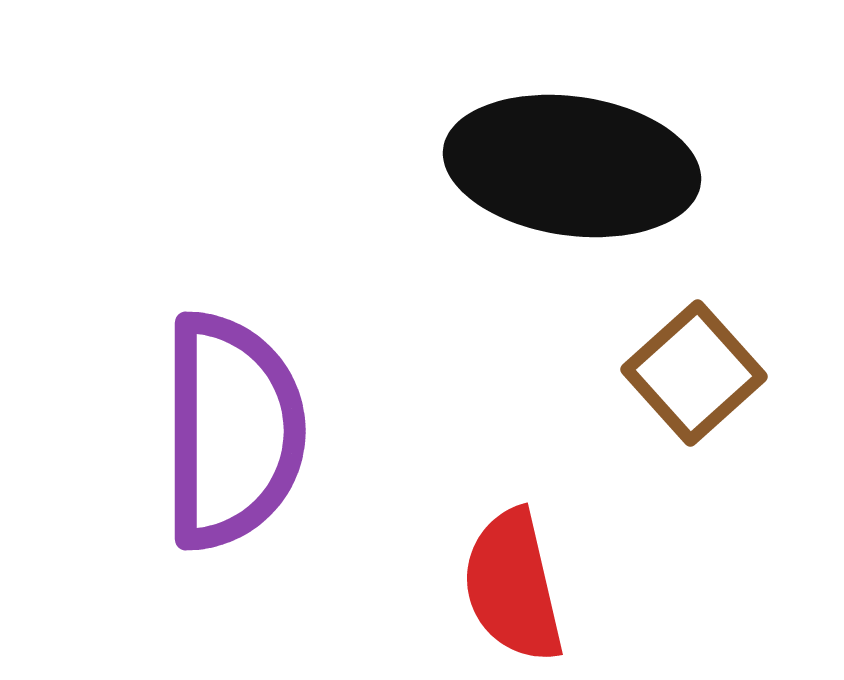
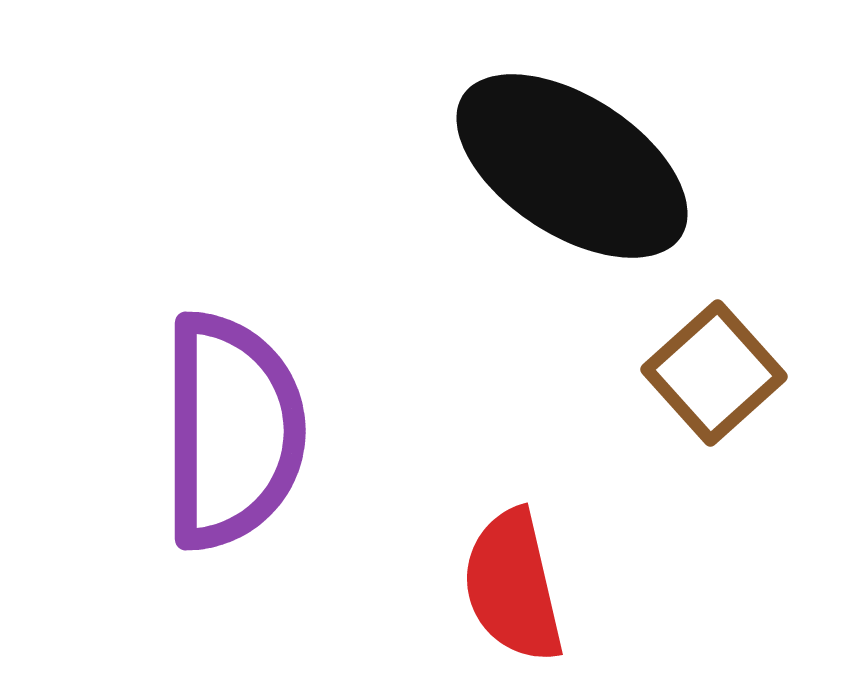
black ellipse: rotated 25 degrees clockwise
brown square: moved 20 px right
